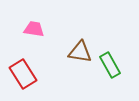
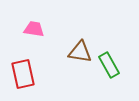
green rectangle: moved 1 px left
red rectangle: rotated 20 degrees clockwise
